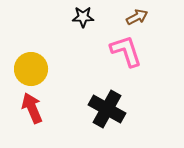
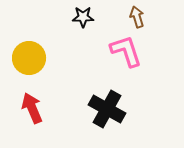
brown arrow: rotated 80 degrees counterclockwise
yellow circle: moved 2 px left, 11 px up
